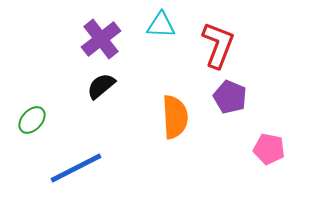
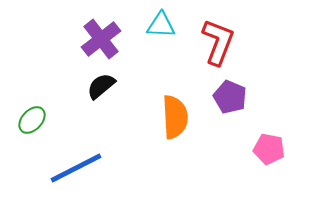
red L-shape: moved 3 px up
